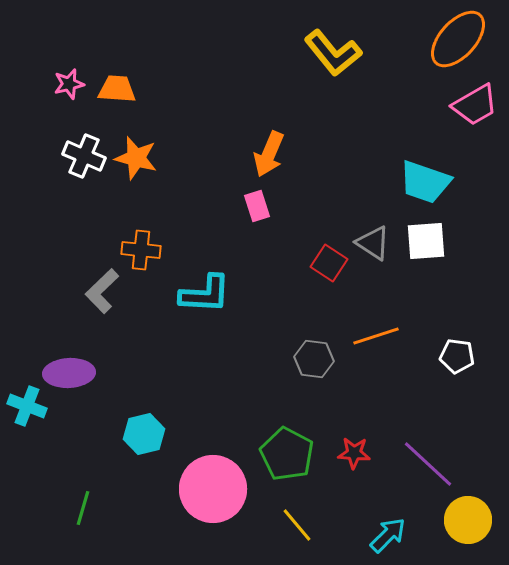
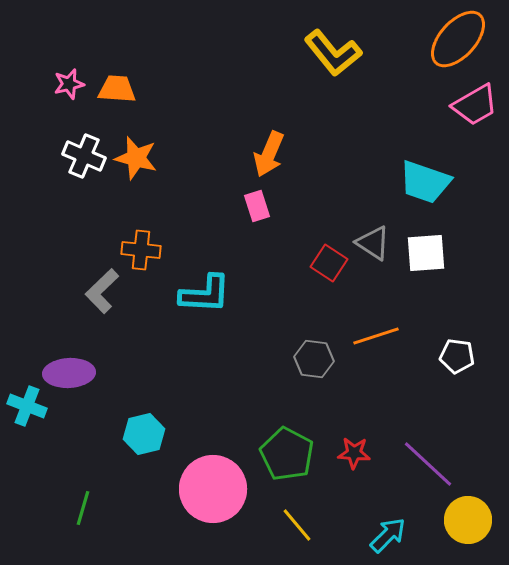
white square: moved 12 px down
